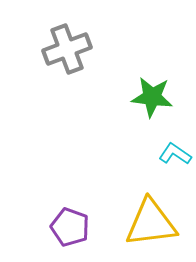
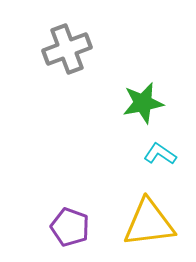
green star: moved 9 px left, 6 px down; rotated 18 degrees counterclockwise
cyan L-shape: moved 15 px left
yellow triangle: moved 2 px left
